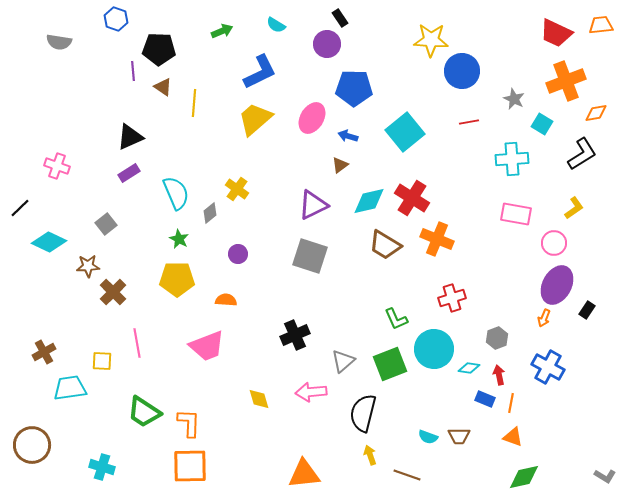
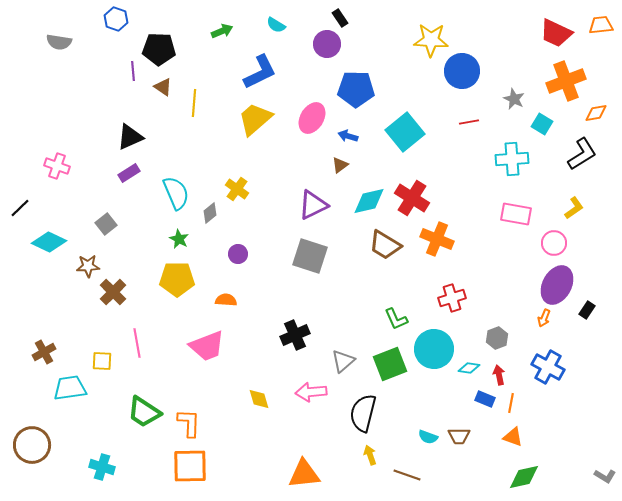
blue pentagon at (354, 88): moved 2 px right, 1 px down
